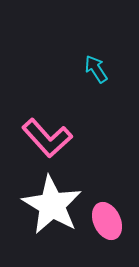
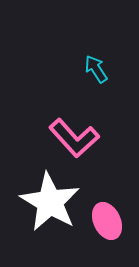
pink L-shape: moved 27 px right
white star: moved 2 px left, 3 px up
